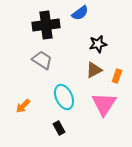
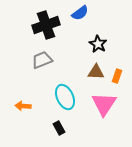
black cross: rotated 12 degrees counterclockwise
black star: rotated 30 degrees counterclockwise
gray trapezoid: rotated 55 degrees counterclockwise
brown triangle: moved 2 px right, 2 px down; rotated 30 degrees clockwise
cyan ellipse: moved 1 px right
orange arrow: rotated 49 degrees clockwise
